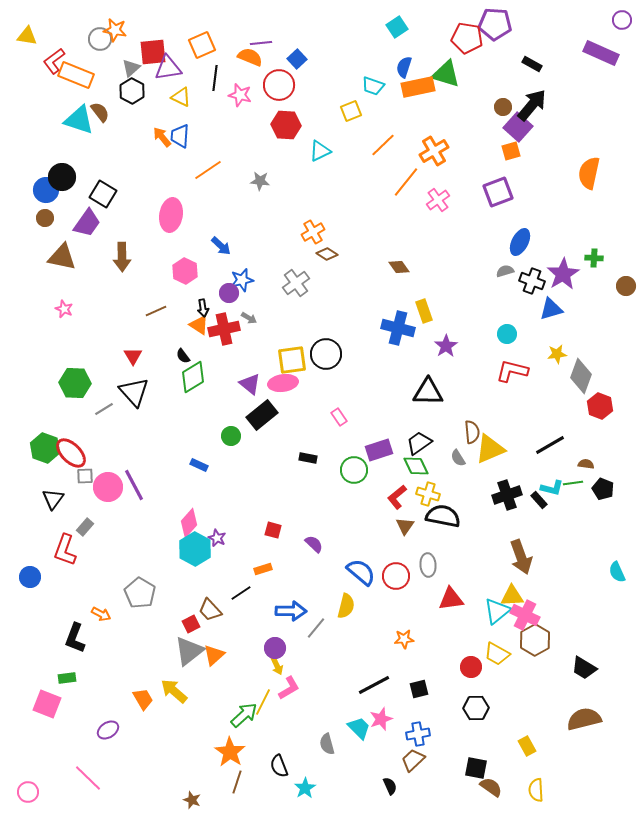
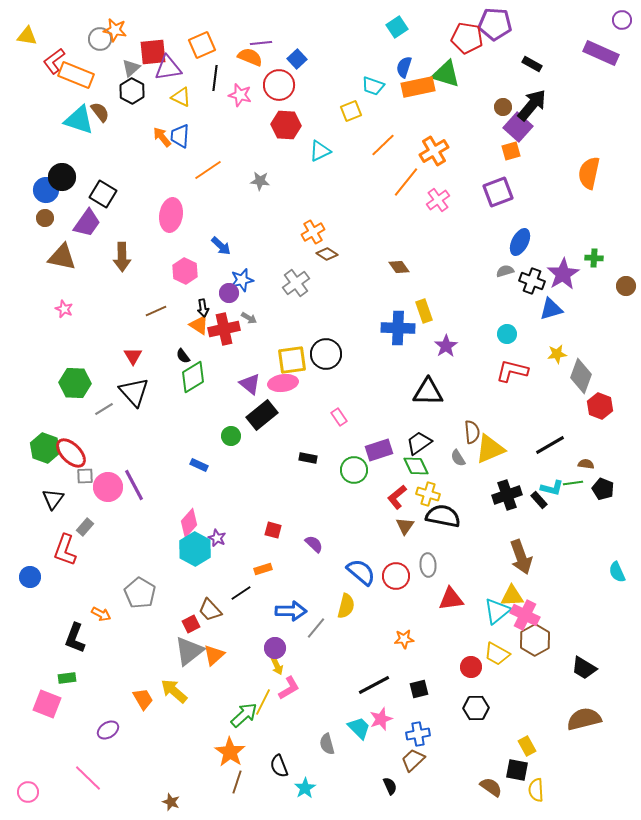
blue cross at (398, 328): rotated 12 degrees counterclockwise
black square at (476, 768): moved 41 px right, 2 px down
brown star at (192, 800): moved 21 px left, 2 px down
